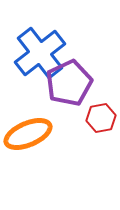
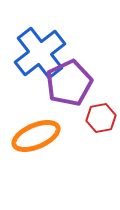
orange ellipse: moved 8 px right, 2 px down
